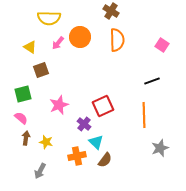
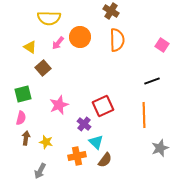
brown square: moved 2 px right, 2 px up; rotated 21 degrees counterclockwise
pink semicircle: rotated 64 degrees clockwise
